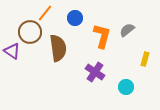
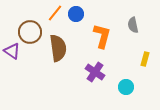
orange line: moved 10 px right
blue circle: moved 1 px right, 4 px up
gray semicircle: moved 6 px right, 5 px up; rotated 63 degrees counterclockwise
